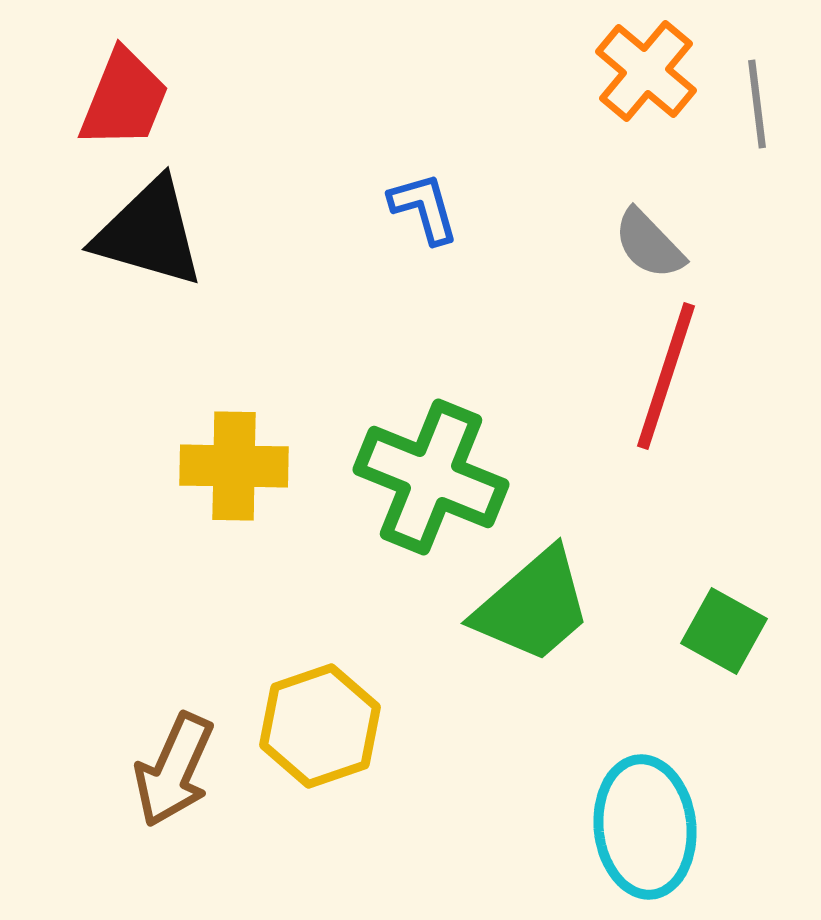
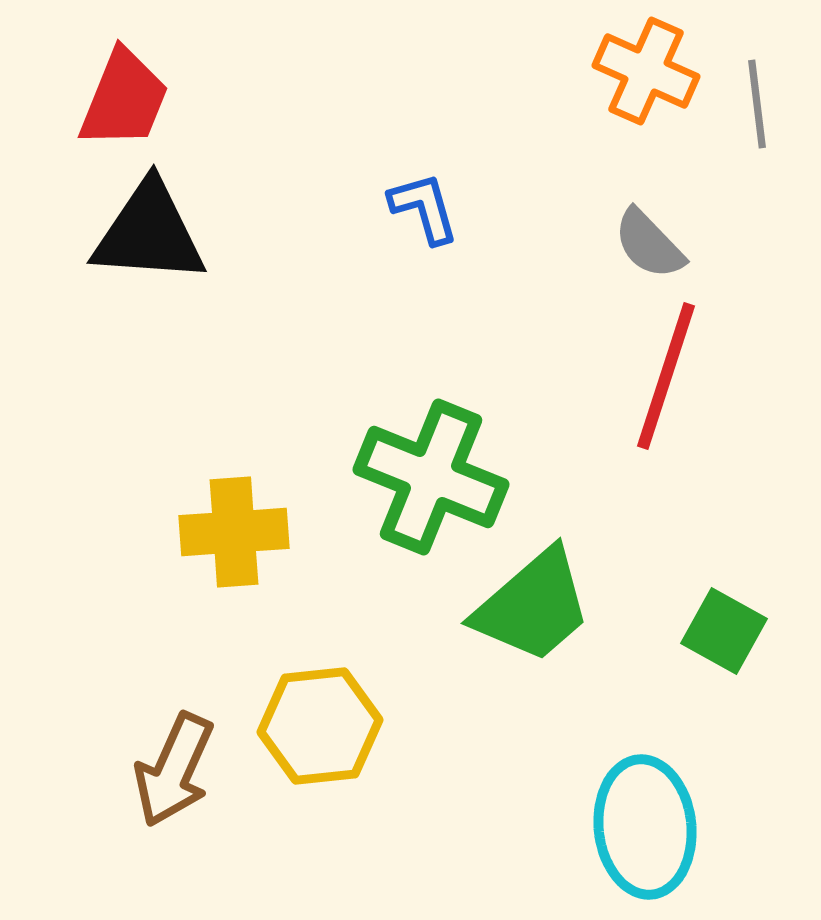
orange cross: rotated 16 degrees counterclockwise
black triangle: rotated 12 degrees counterclockwise
yellow cross: moved 66 px down; rotated 5 degrees counterclockwise
yellow hexagon: rotated 13 degrees clockwise
